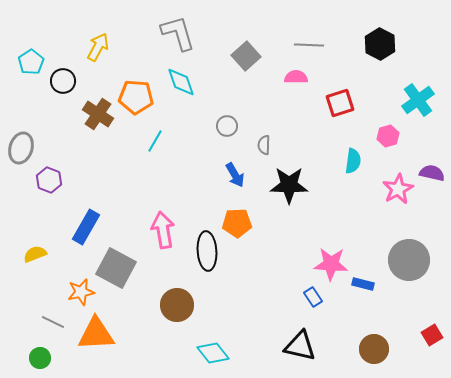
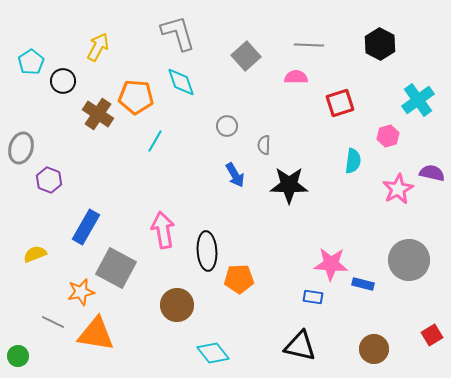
orange pentagon at (237, 223): moved 2 px right, 56 px down
blue rectangle at (313, 297): rotated 48 degrees counterclockwise
orange triangle at (96, 334): rotated 12 degrees clockwise
green circle at (40, 358): moved 22 px left, 2 px up
